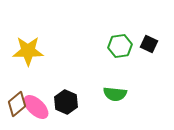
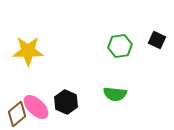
black square: moved 8 px right, 4 px up
brown diamond: moved 10 px down
